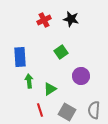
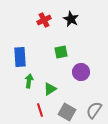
black star: rotated 14 degrees clockwise
green square: rotated 24 degrees clockwise
purple circle: moved 4 px up
green arrow: rotated 16 degrees clockwise
gray semicircle: rotated 30 degrees clockwise
